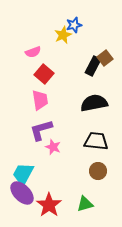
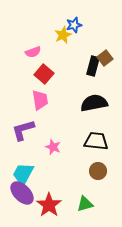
black rectangle: rotated 12 degrees counterclockwise
purple L-shape: moved 18 px left
